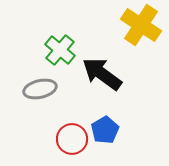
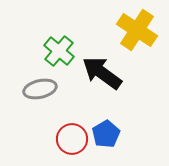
yellow cross: moved 4 px left, 5 px down
green cross: moved 1 px left, 1 px down
black arrow: moved 1 px up
blue pentagon: moved 1 px right, 4 px down
